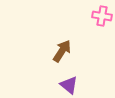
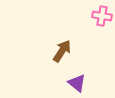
purple triangle: moved 8 px right, 2 px up
